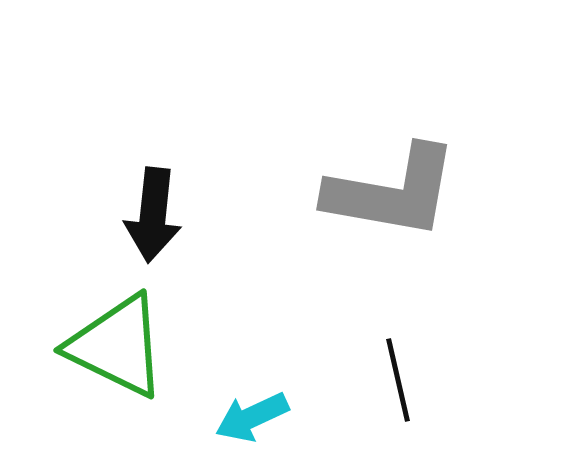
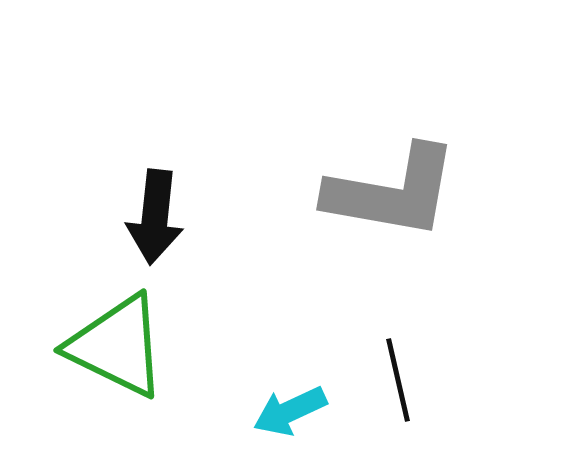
black arrow: moved 2 px right, 2 px down
cyan arrow: moved 38 px right, 6 px up
